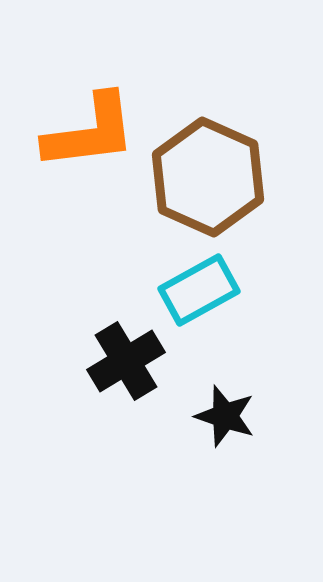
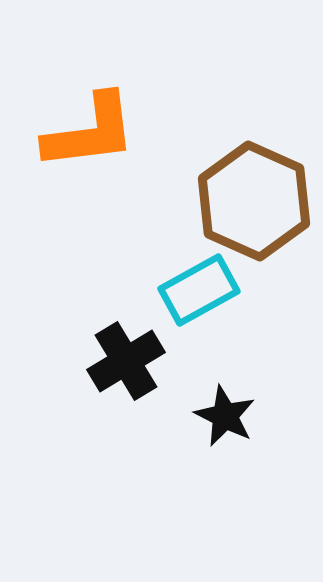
brown hexagon: moved 46 px right, 24 px down
black star: rotated 8 degrees clockwise
